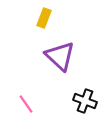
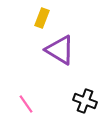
yellow rectangle: moved 2 px left
purple triangle: moved 6 px up; rotated 12 degrees counterclockwise
